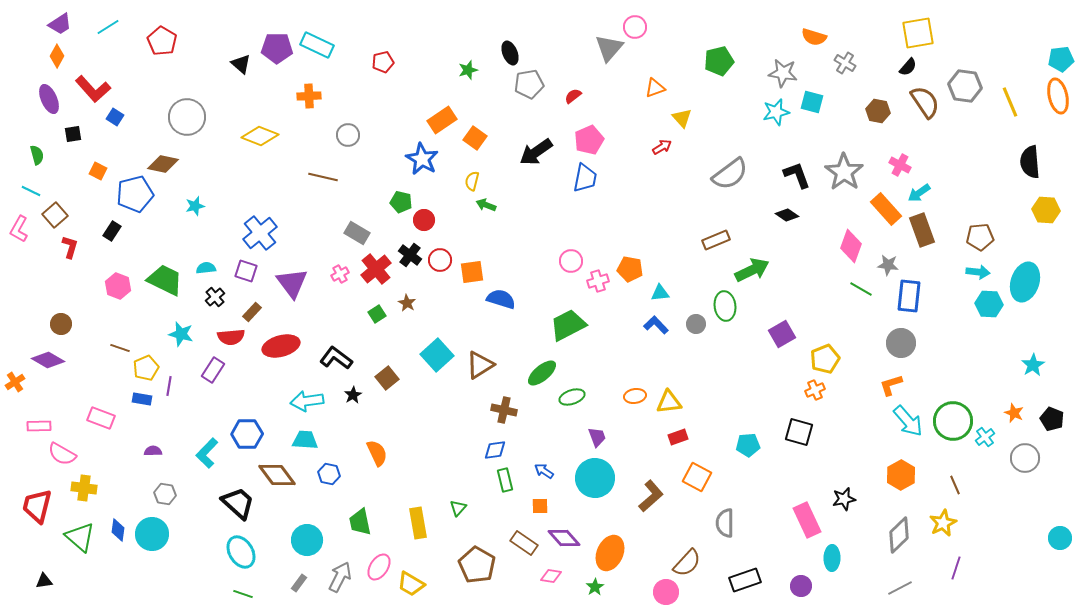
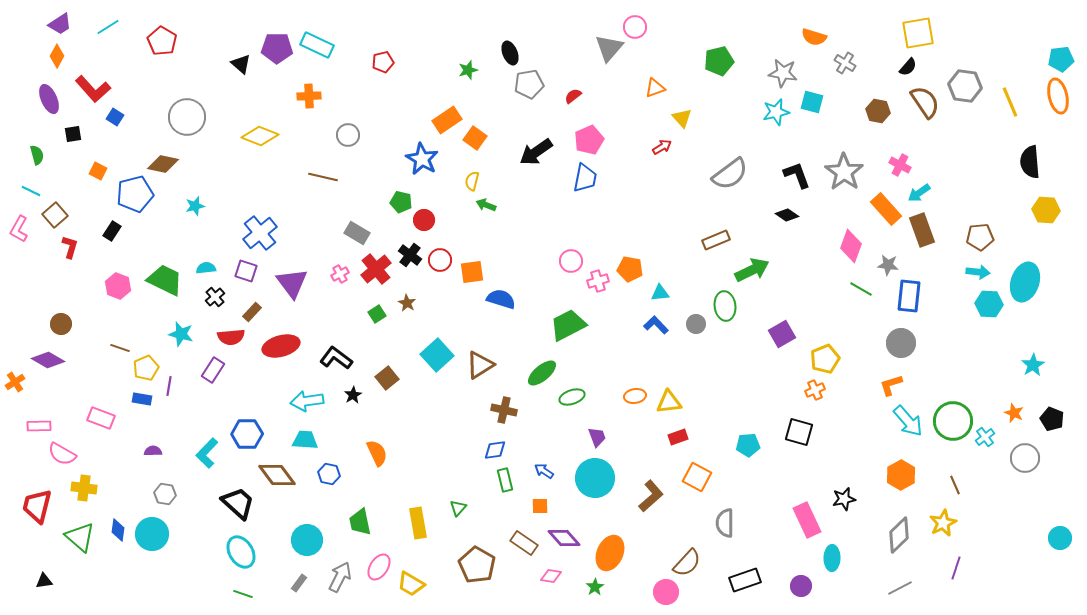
orange rectangle at (442, 120): moved 5 px right
